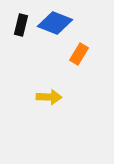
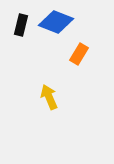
blue diamond: moved 1 px right, 1 px up
yellow arrow: rotated 115 degrees counterclockwise
